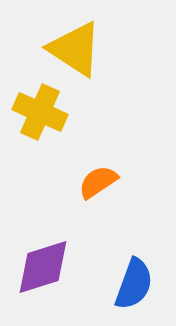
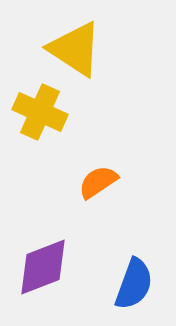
purple diamond: rotated 4 degrees counterclockwise
